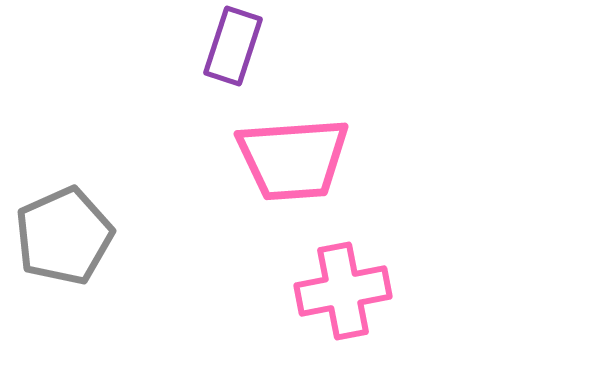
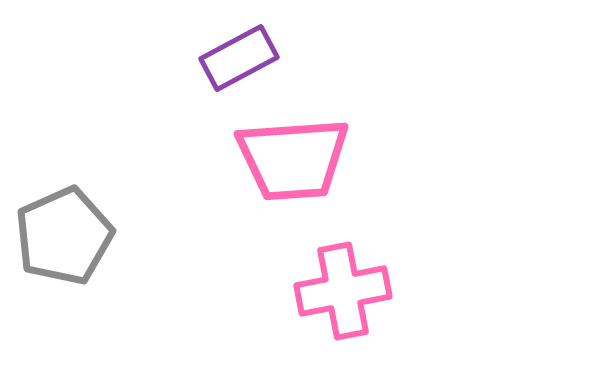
purple rectangle: moved 6 px right, 12 px down; rotated 44 degrees clockwise
